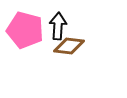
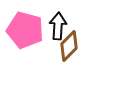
brown diamond: rotated 52 degrees counterclockwise
